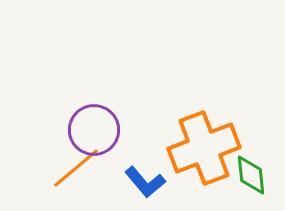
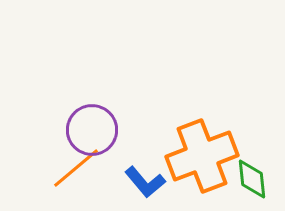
purple circle: moved 2 px left
orange cross: moved 2 px left, 8 px down
green diamond: moved 1 px right, 4 px down
